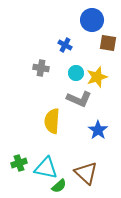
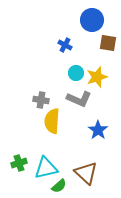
gray cross: moved 32 px down
cyan triangle: rotated 25 degrees counterclockwise
